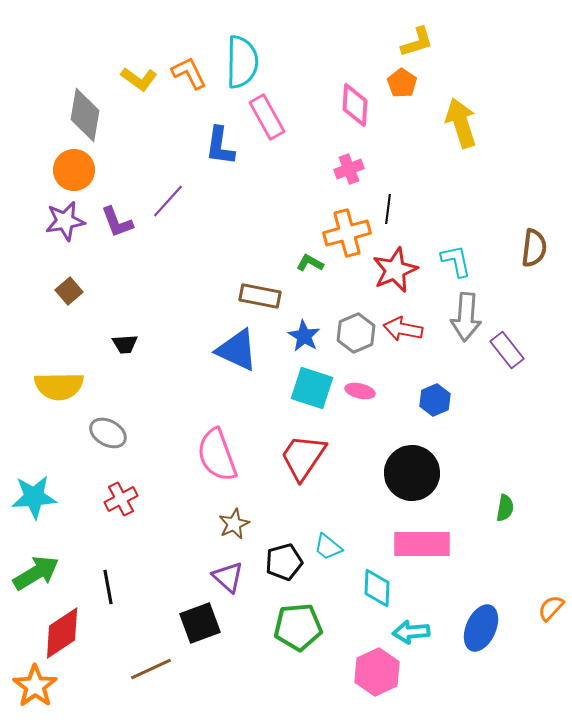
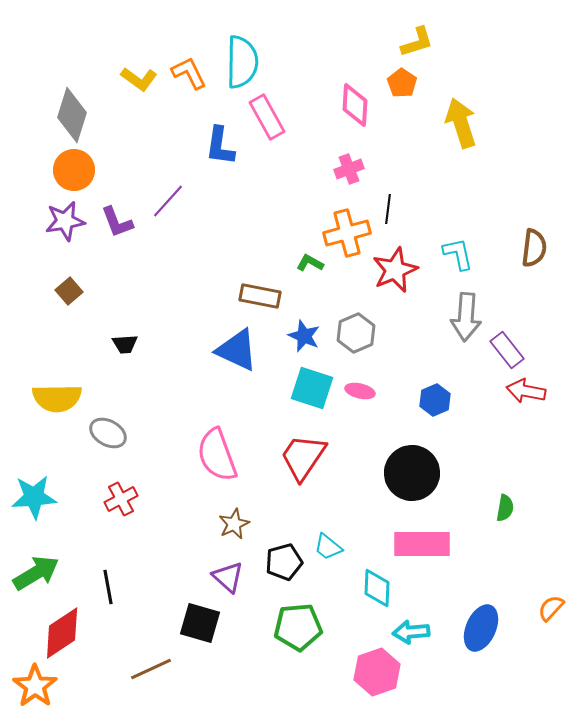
gray diamond at (85, 115): moved 13 px left; rotated 8 degrees clockwise
cyan L-shape at (456, 261): moved 2 px right, 7 px up
red arrow at (403, 329): moved 123 px right, 62 px down
blue star at (304, 336): rotated 8 degrees counterclockwise
yellow semicircle at (59, 386): moved 2 px left, 12 px down
black square at (200, 623): rotated 36 degrees clockwise
pink hexagon at (377, 672): rotated 6 degrees clockwise
